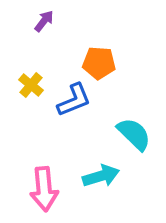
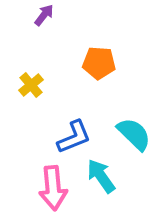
purple arrow: moved 6 px up
yellow cross: rotated 10 degrees clockwise
blue L-shape: moved 37 px down
cyan arrow: rotated 108 degrees counterclockwise
pink arrow: moved 9 px right, 1 px up
